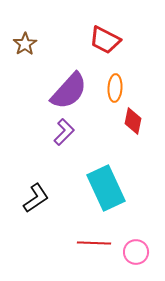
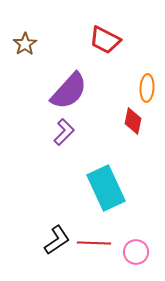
orange ellipse: moved 32 px right
black L-shape: moved 21 px right, 42 px down
